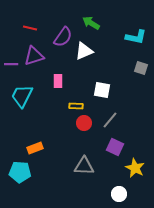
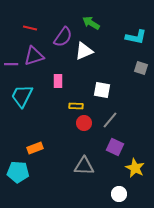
cyan pentagon: moved 2 px left
